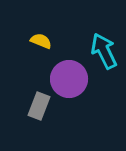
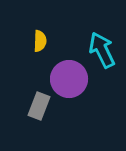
yellow semicircle: moved 1 px left; rotated 70 degrees clockwise
cyan arrow: moved 2 px left, 1 px up
